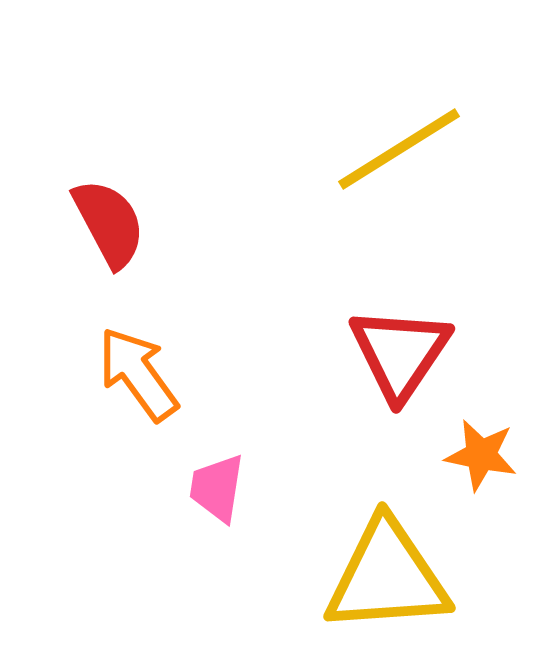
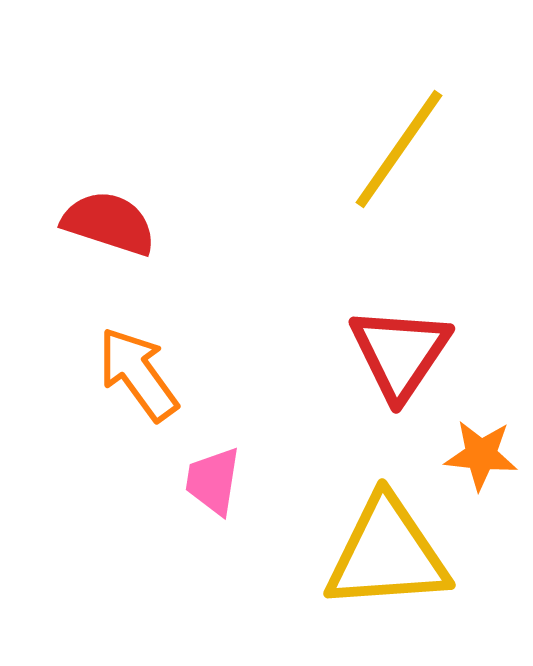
yellow line: rotated 23 degrees counterclockwise
red semicircle: rotated 44 degrees counterclockwise
orange star: rotated 6 degrees counterclockwise
pink trapezoid: moved 4 px left, 7 px up
yellow triangle: moved 23 px up
